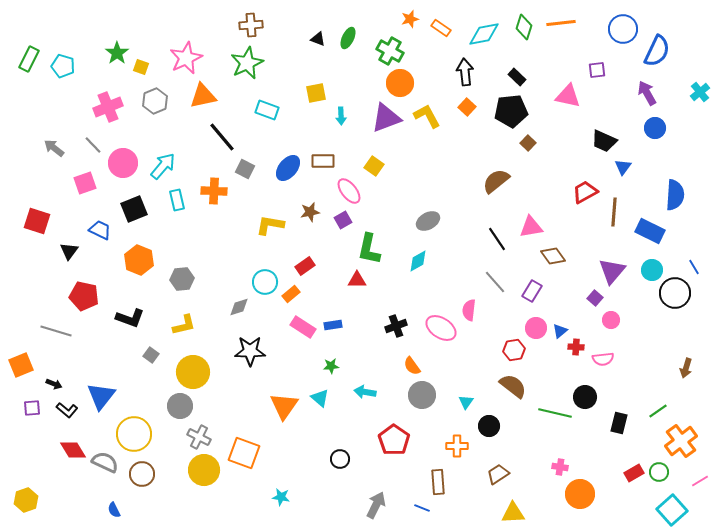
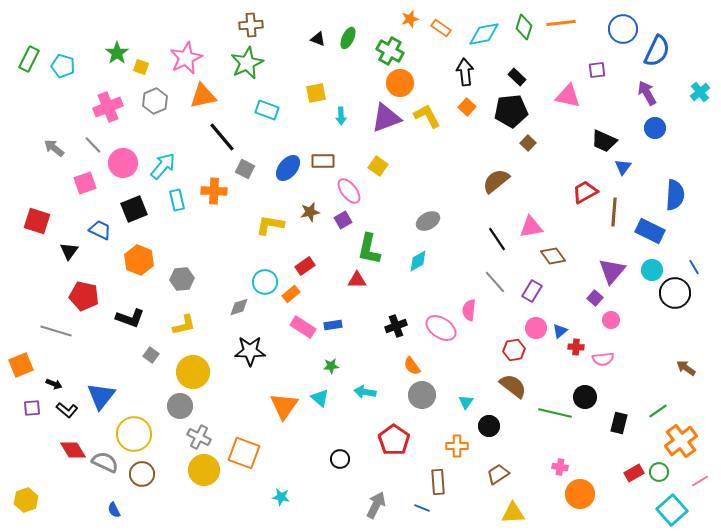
yellow square at (374, 166): moved 4 px right
brown arrow at (686, 368): rotated 108 degrees clockwise
